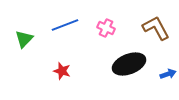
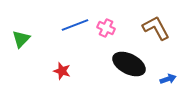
blue line: moved 10 px right
green triangle: moved 3 px left
black ellipse: rotated 48 degrees clockwise
blue arrow: moved 5 px down
